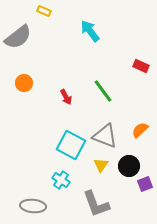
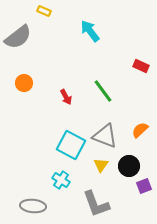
purple square: moved 1 px left, 2 px down
